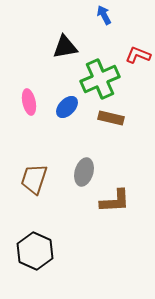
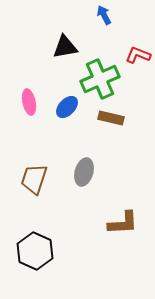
brown L-shape: moved 8 px right, 22 px down
